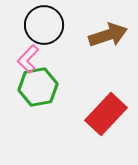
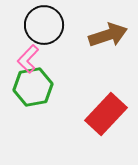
green hexagon: moved 5 px left
